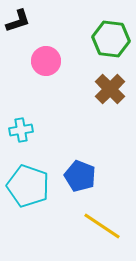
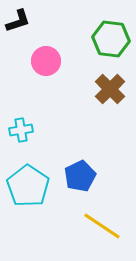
blue pentagon: rotated 24 degrees clockwise
cyan pentagon: rotated 15 degrees clockwise
